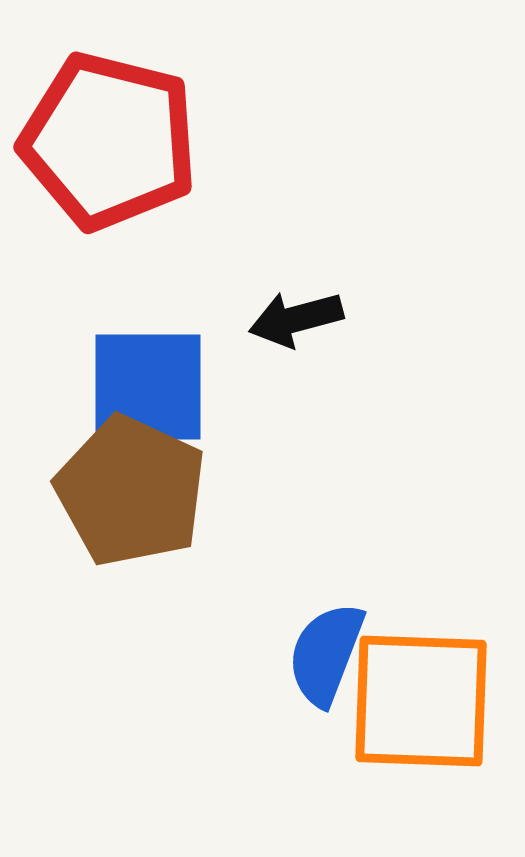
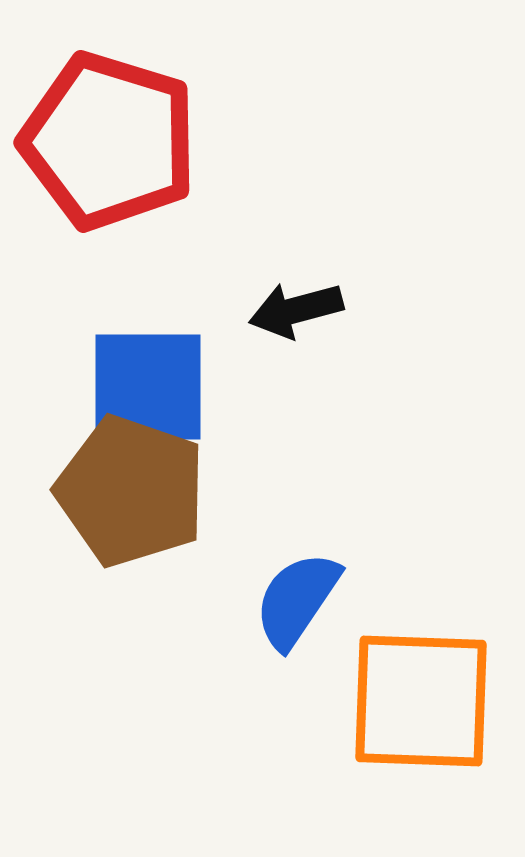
red pentagon: rotated 3 degrees clockwise
black arrow: moved 9 px up
brown pentagon: rotated 6 degrees counterclockwise
blue semicircle: moved 29 px left, 54 px up; rotated 13 degrees clockwise
